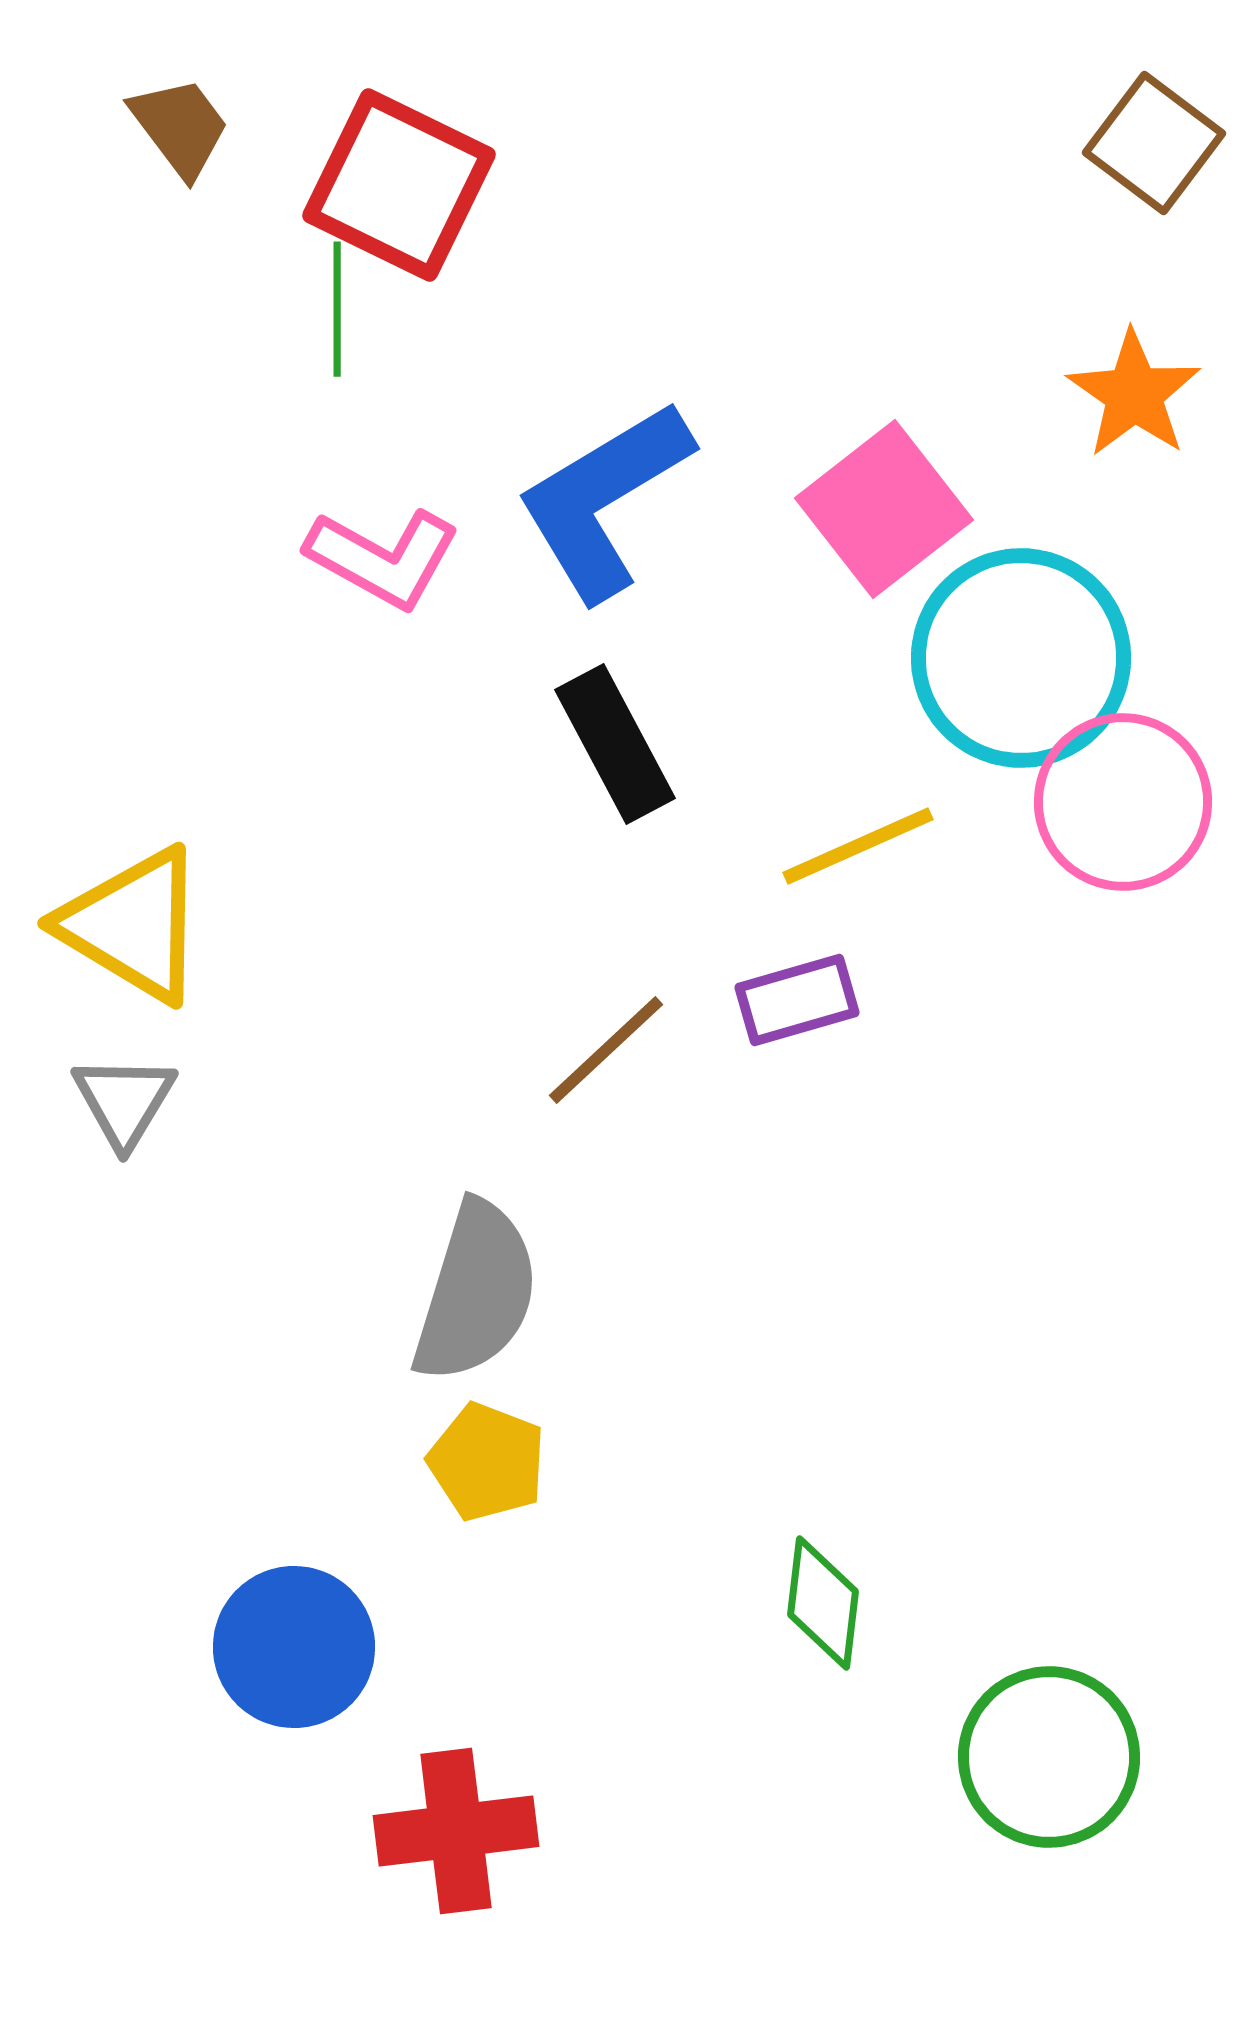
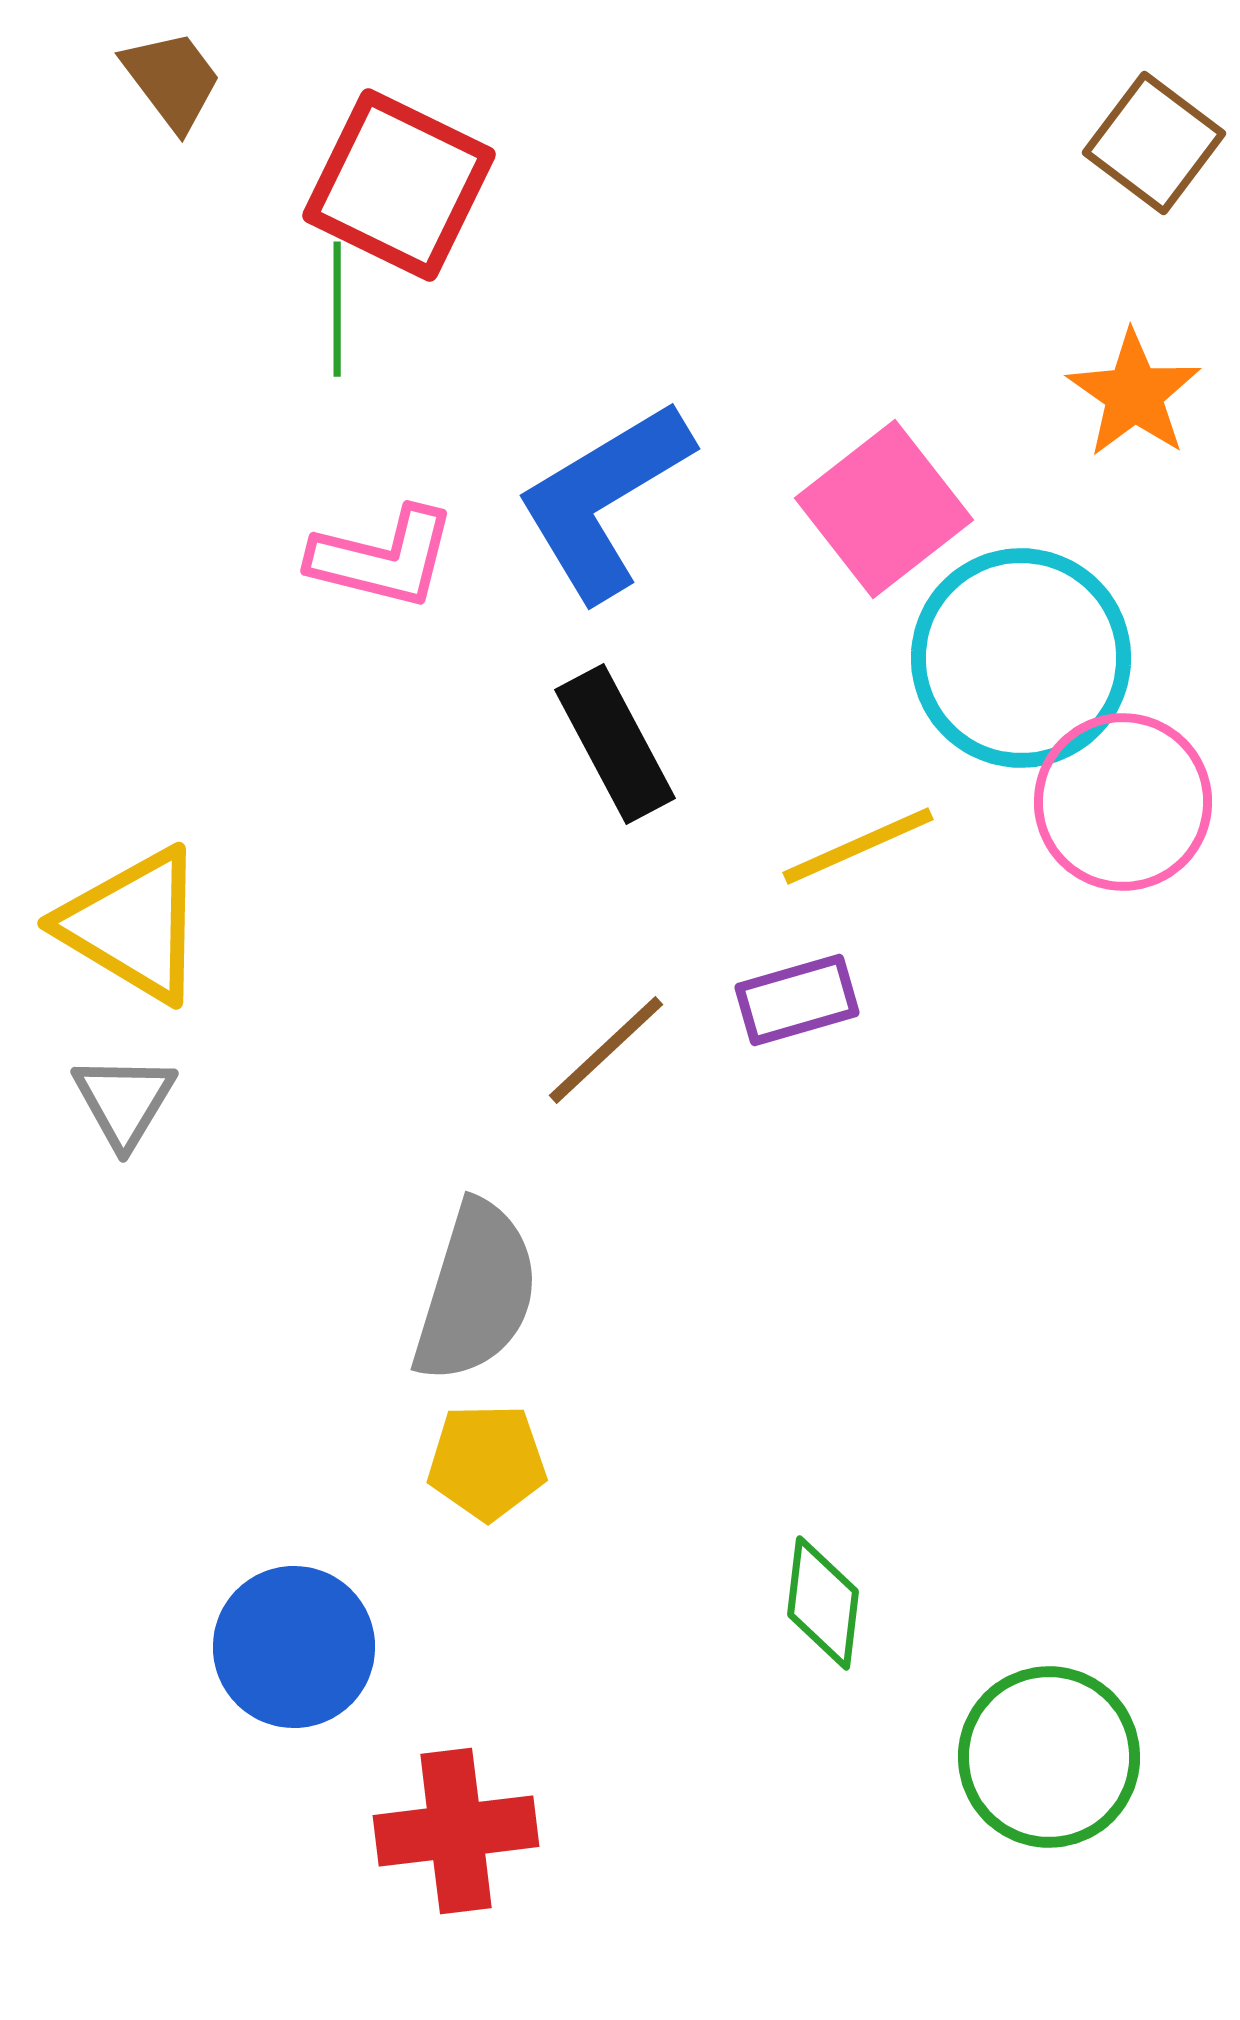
brown trapezoid: moved 8 px left, 47 px up
pink L-shape: rotated 15 degrees counterclockwise
yellow pentagon: rotated 22 degrees counterclockwise
